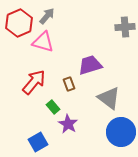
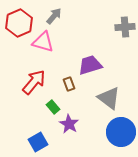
gray arrow: moved 7 px right
purple star: moved 1 px right
